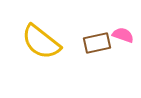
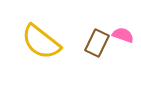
brown rectangle: rotated 52 degrees counterclockwise
